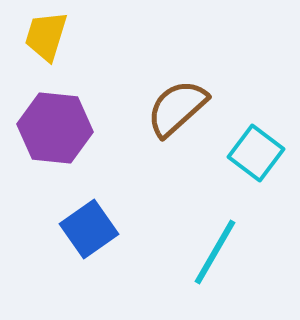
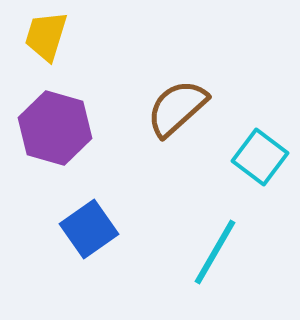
purple hexagon: rotated 10 degrees clockwise
cyan square: moved 4 px right, 4 px down
